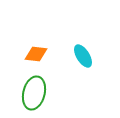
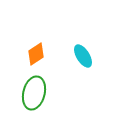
orange diamond: rotated 40 degrees counterclockwise
